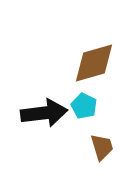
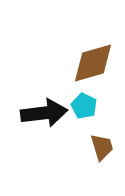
brown diamond: moved 1 px left
